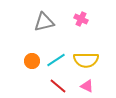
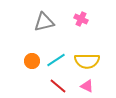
yellow semicircle: moved 1 px right, 1 px down
